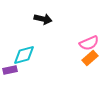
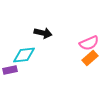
black arrow: moved 14 px down
cyan diamond: rotated 10 degrees clockwise
